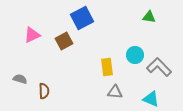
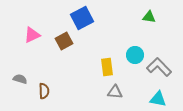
cyan triangle: moved 7 px right; rotated 12 degrees counterclockwise
